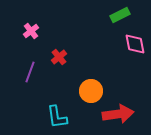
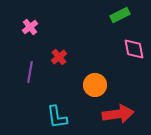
pink cross: moved 1 px left, 4 px up
pink diamond: moved 1 px left, 5 px down
purple line: rotated 10 degrees counterclockwise
orange circle: moved 4 px right, 6 px up
